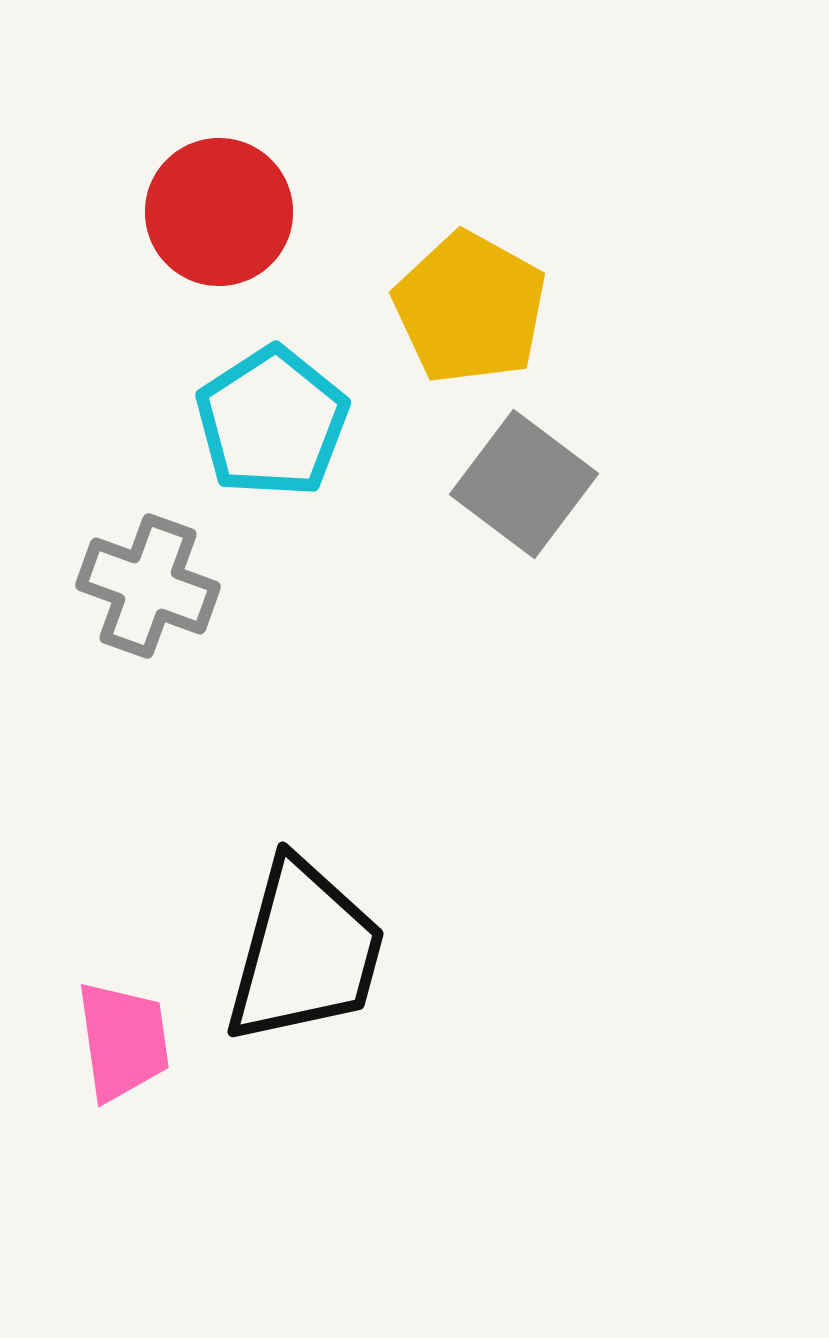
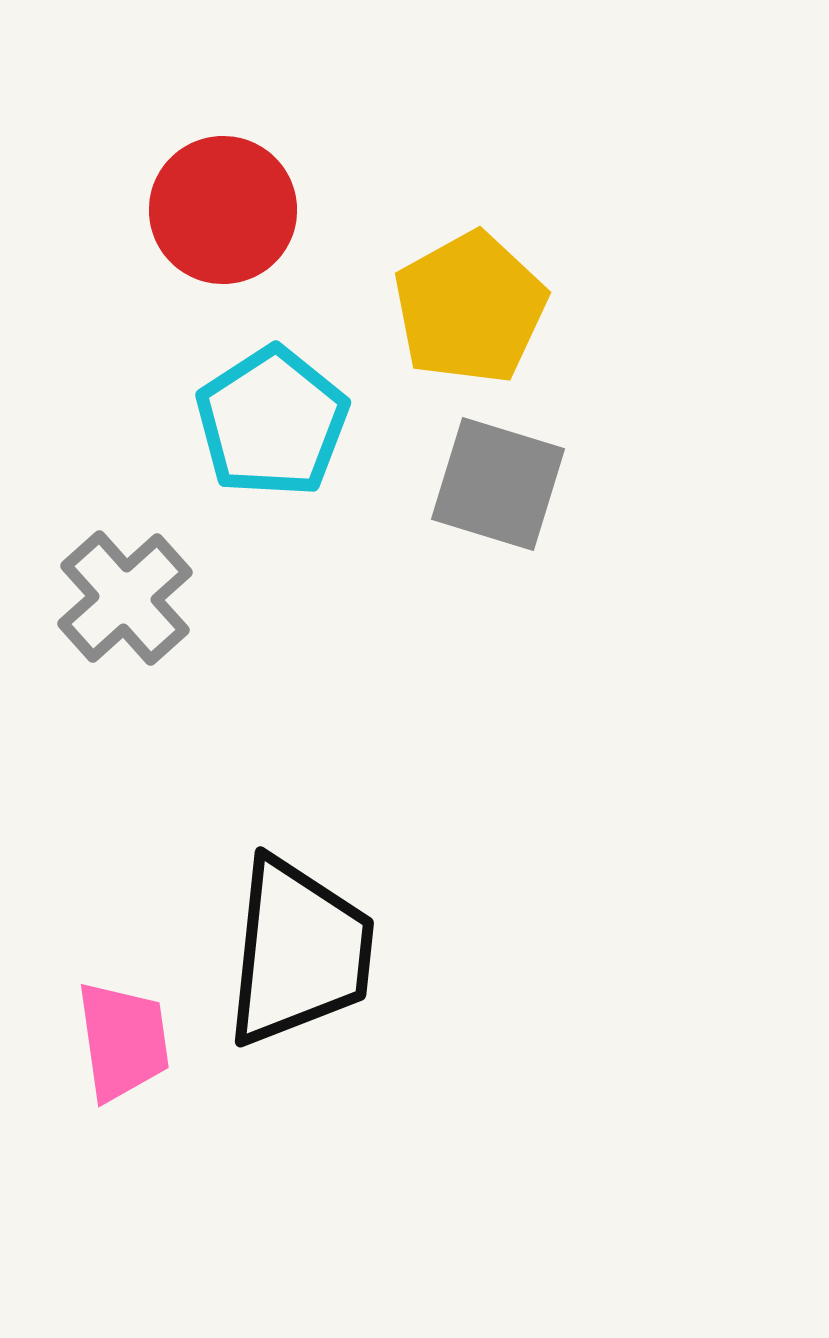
red circle: moved 4 px right, 2 px up
yellow pentagon: rotated 14 degrees clockwise
gray square: moved 26 px left; rotated 20 degrees counterclockwise
gray cross: moved 23 px left, 12 px down; rotated 28 degrees clockwise
black trapezoid: moved 6 px left; rotated 9 degrees counterclockwise
